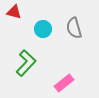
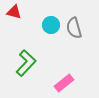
cyan circle: moved 8 px right, 4 px up
